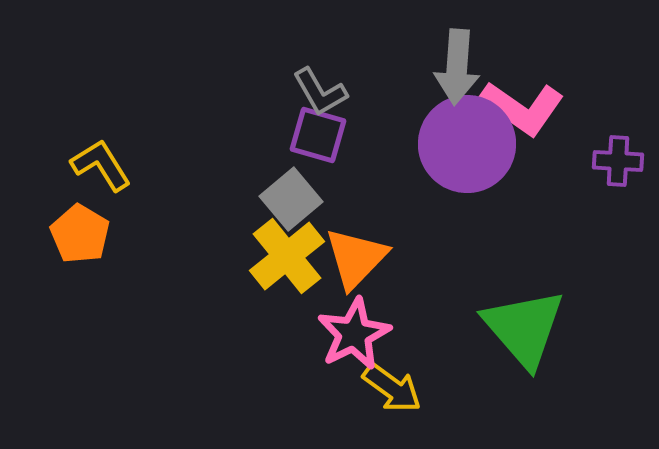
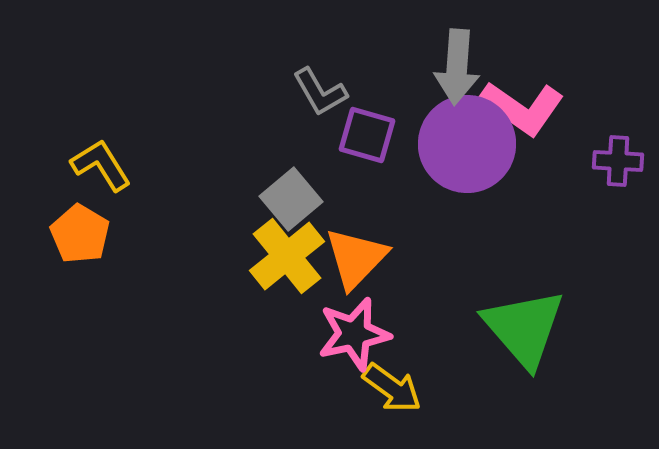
purple square: moved 49 px right
pink star: rotated 14 degrees clockwise
